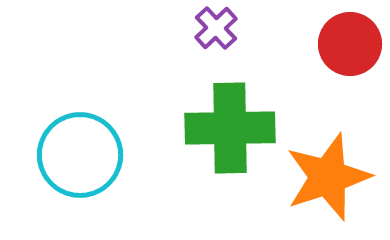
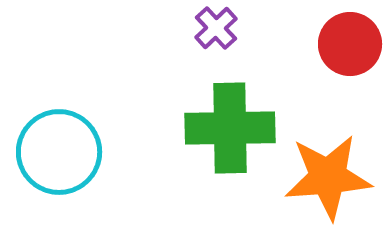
cyan circle: moved 21 px left, 3 px up
orange star: rotated 14 degrees clockwise
